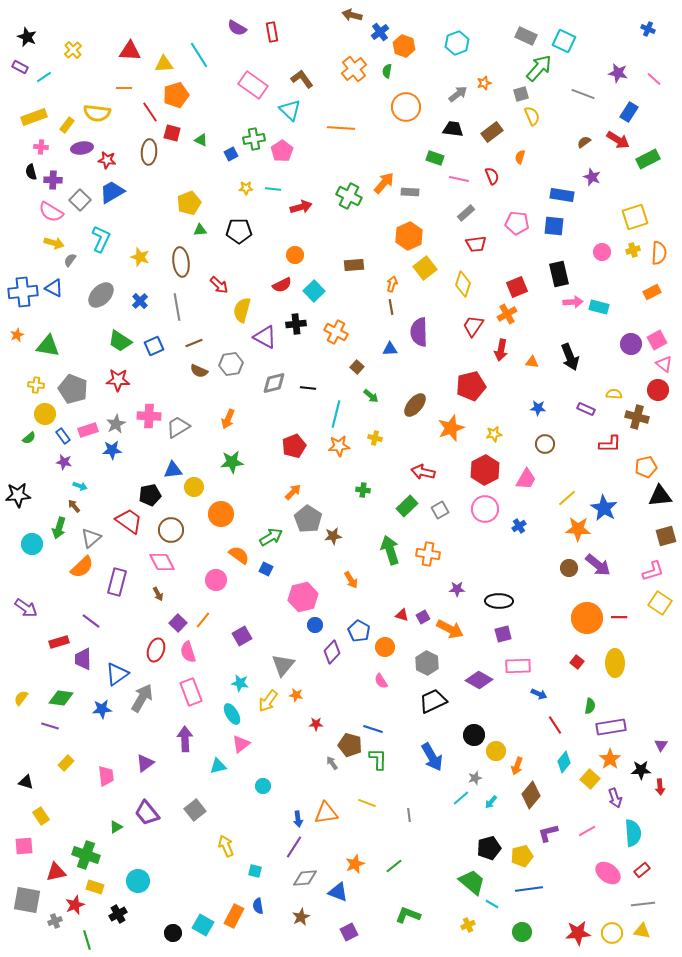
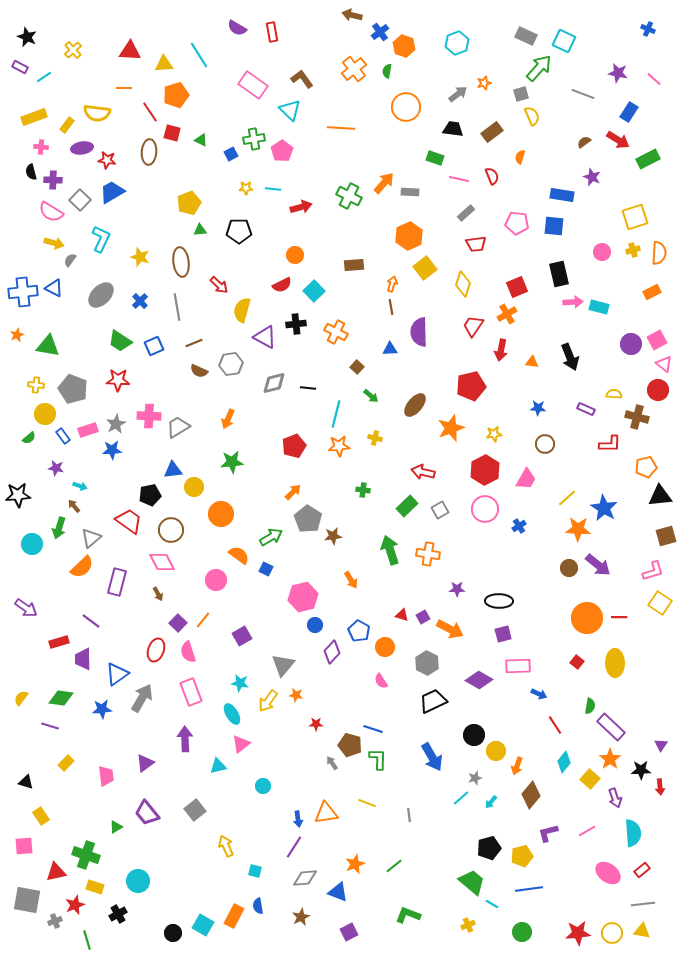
purple star at (64, 462): moved 8 px left, 6 px down
purple rectangle at (611, 727): rotated 52 degrees clockwise
